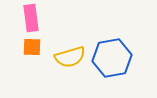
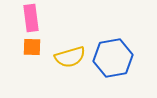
blue hexagon: moved 1 px right
